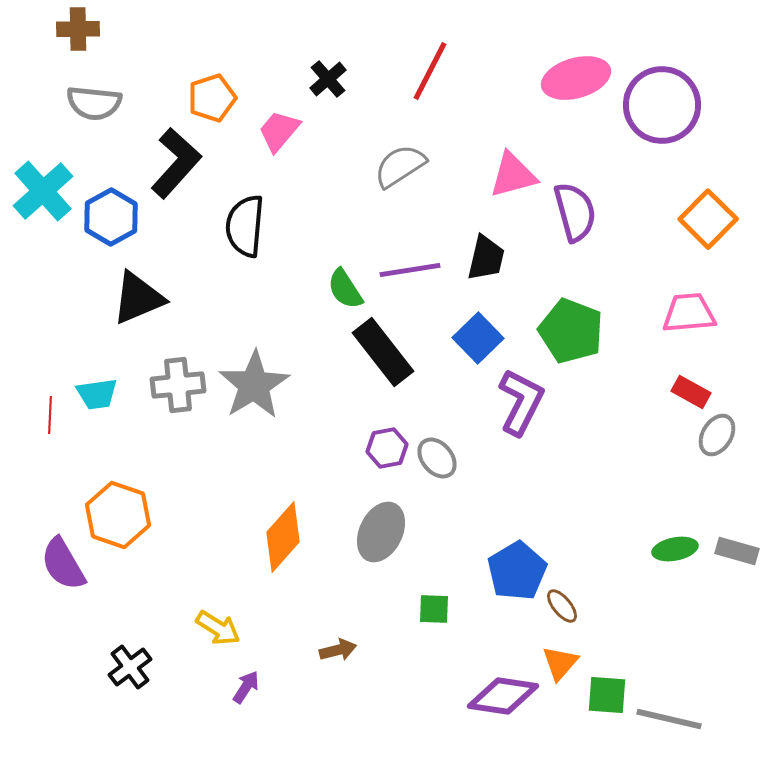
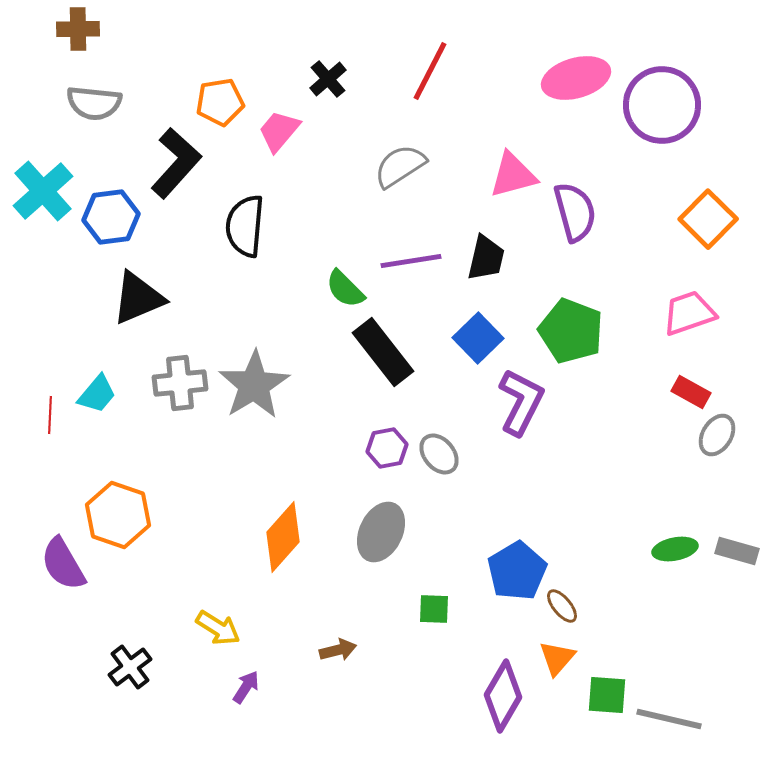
orange pentagon at (212, 98): moved 8 px right, 4 px down; rotated 9 degrees clockwise
blue hexagon at (111, 217): rotated 22 degrees clockwise
purple line at (410, 270): moved 1 px right, 9 px up
green semicircle at (345, 289): rotated 12 degrees counterclockwise
pink trapezoid at (689, 313): rotated 14 degrees counterclockwise
gray cross at (178, 385): moved 2 px right, 2 px up
cyan trapezoid at (97, 394): rotated 42 degrees counterclockwise
gray ellipse at (437, 458): moved 2 px right, 4 px up
orange triangle at (560, 663): moved 3 px left, 5 px up
purple diamond at (503, 696): rotated 68 degrees counterclockwise
